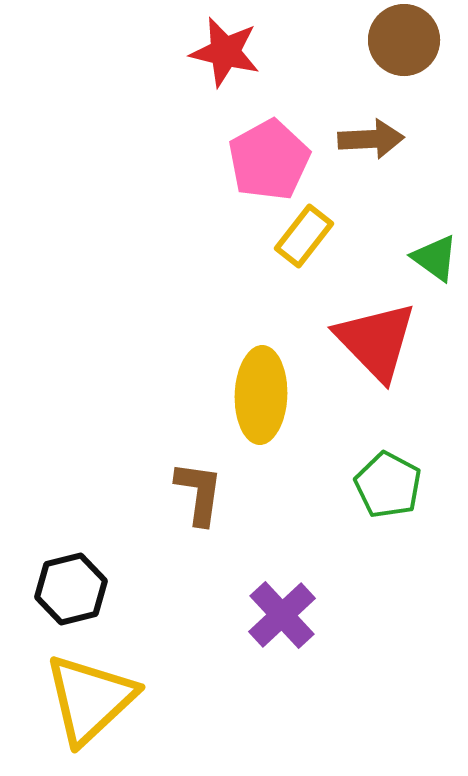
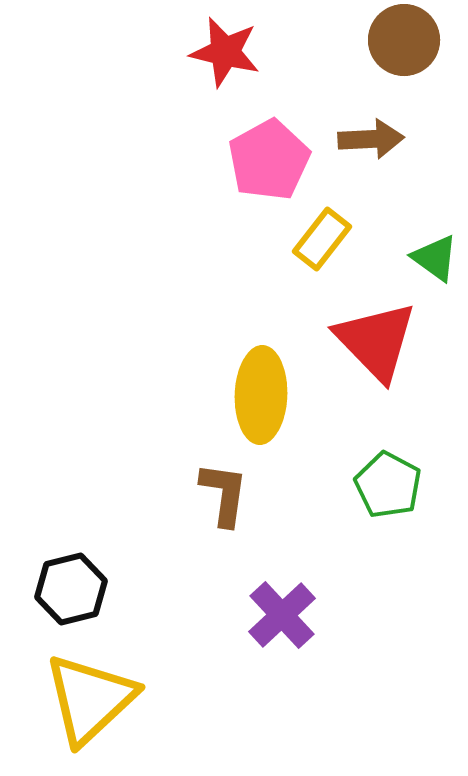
yellow rectangle: moved 18 px right, 3 px down
brown L-shape: moved 25 px right, 1 px down
